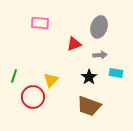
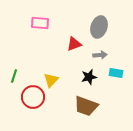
black star: rotated 21 degrees clockwise
brown trapezoid: moved 3 px left
